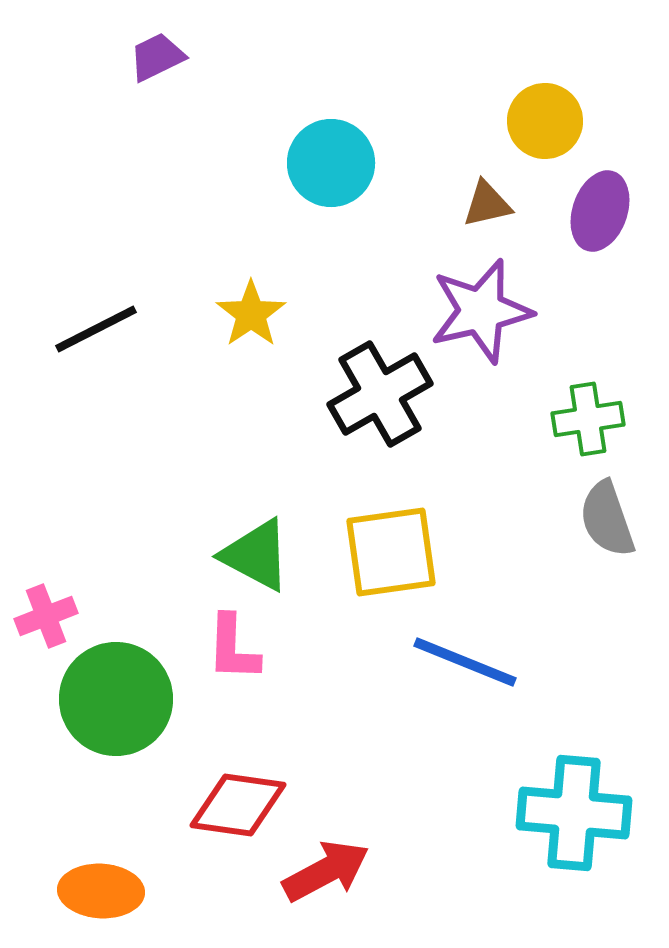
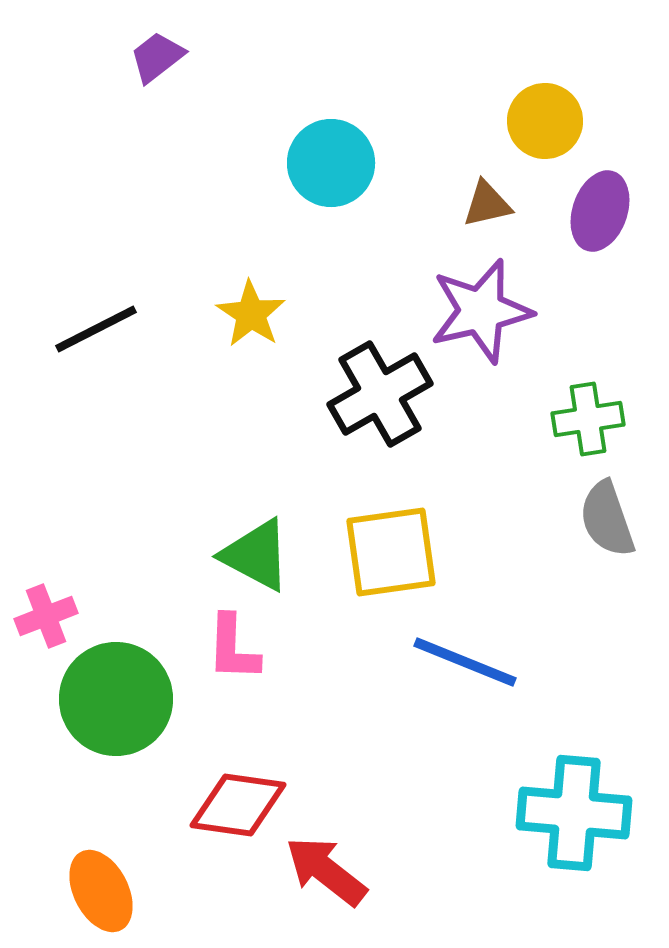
purple trapezoid: rotated 12 degrees counterclockwise
yellow star: rotated 4 degrees counterclockwise
red arrow: rotated 114 degrees counterclockwise
orange ellipse: rotated 60 degrees clockwise
